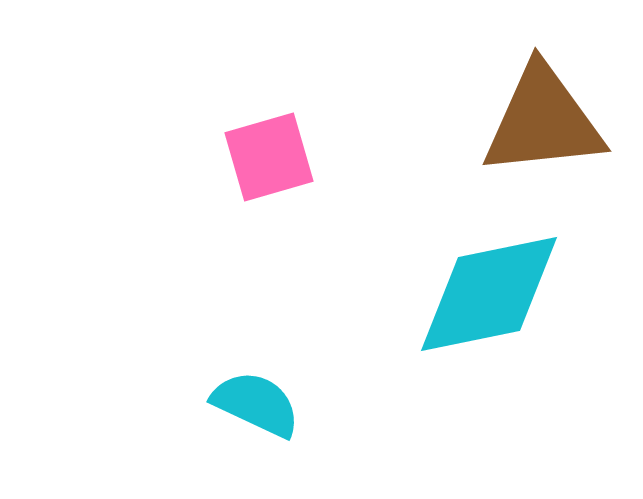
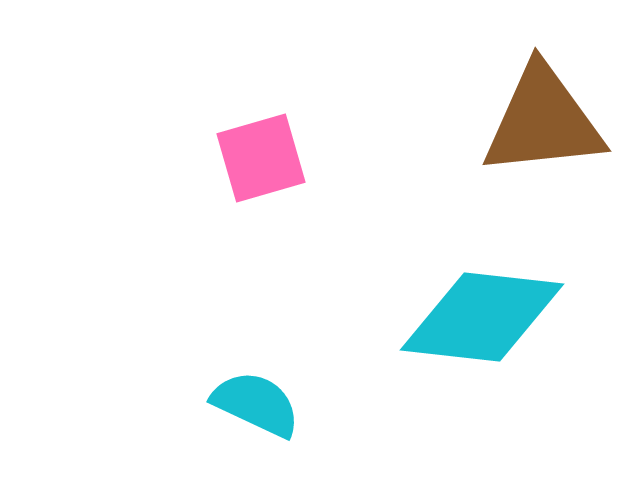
pink square: moved 8 px left, 1 px down
cyan diamond: moved 7 px left, 23 px down; rotated 18 degrees clockwise
